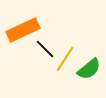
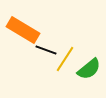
orange rectangle: rotated 56 degrees clockwise
black line: moved 1 px right, 1 px down; rotated 25 degrees counterclockwise
